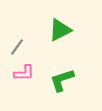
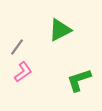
pink L-shape: moved 1 px left, 1 px up; rotated 35 degrees counterclockwise
green L-shape: moved 17 px right
